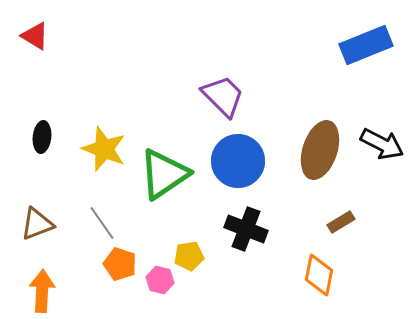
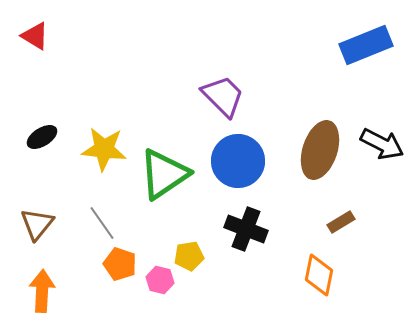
black ellipse: rotated 52 degrees clockwise
yellow star: rotated 15 degrees counterclockwise
brown triangle: rotated 30 degrees counterclockwise
